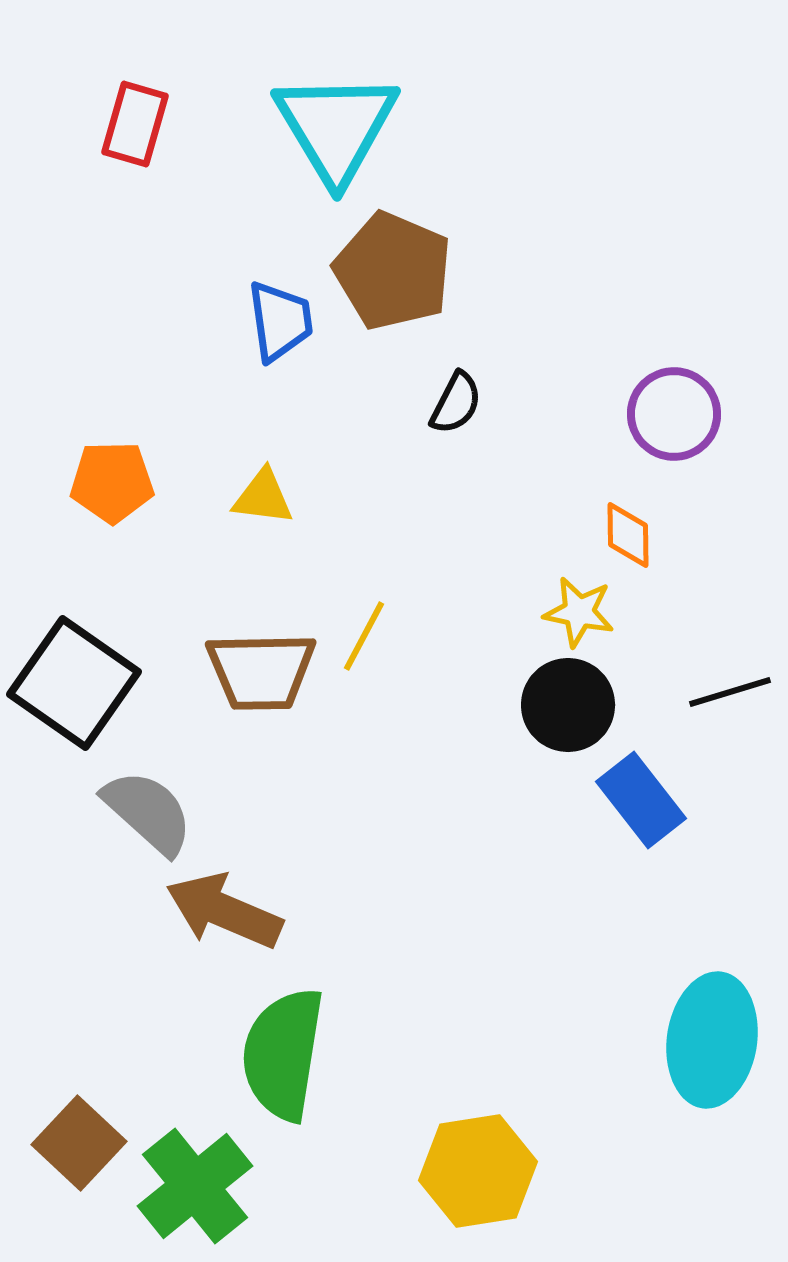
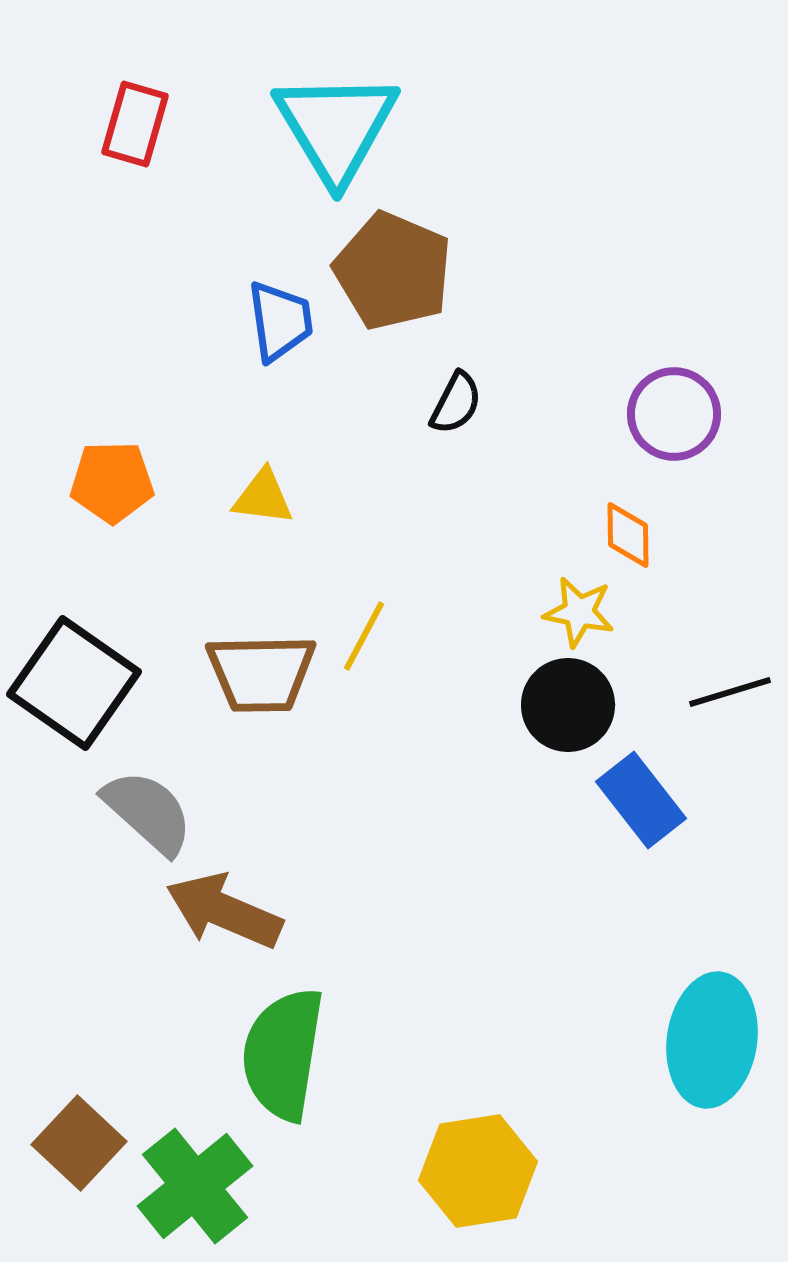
brown trapezoid: moved 2 px down
